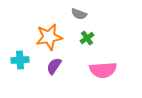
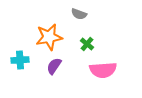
green cross: moved 6 px down; rotated 16 degrees counterclockwise
